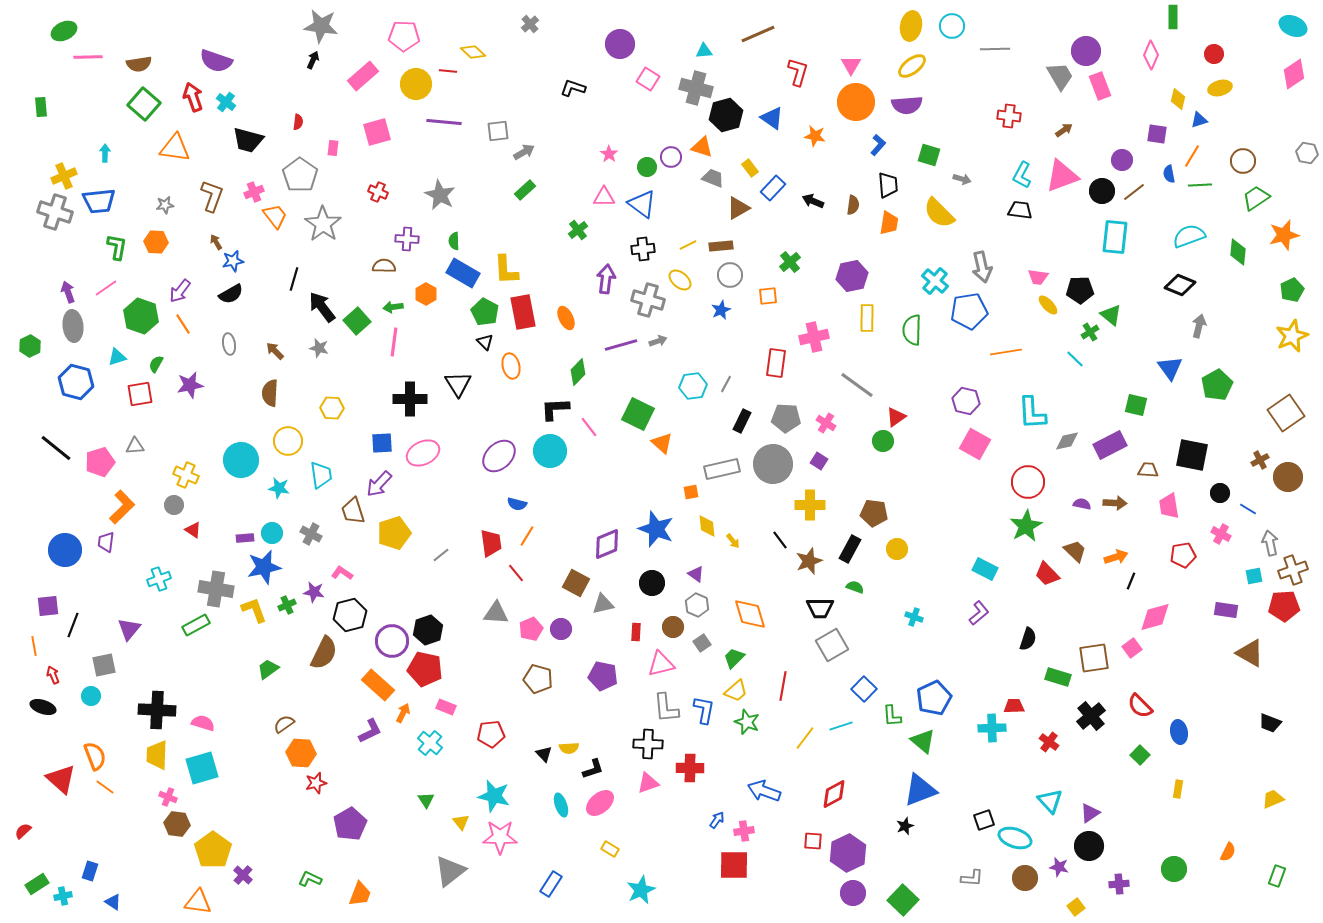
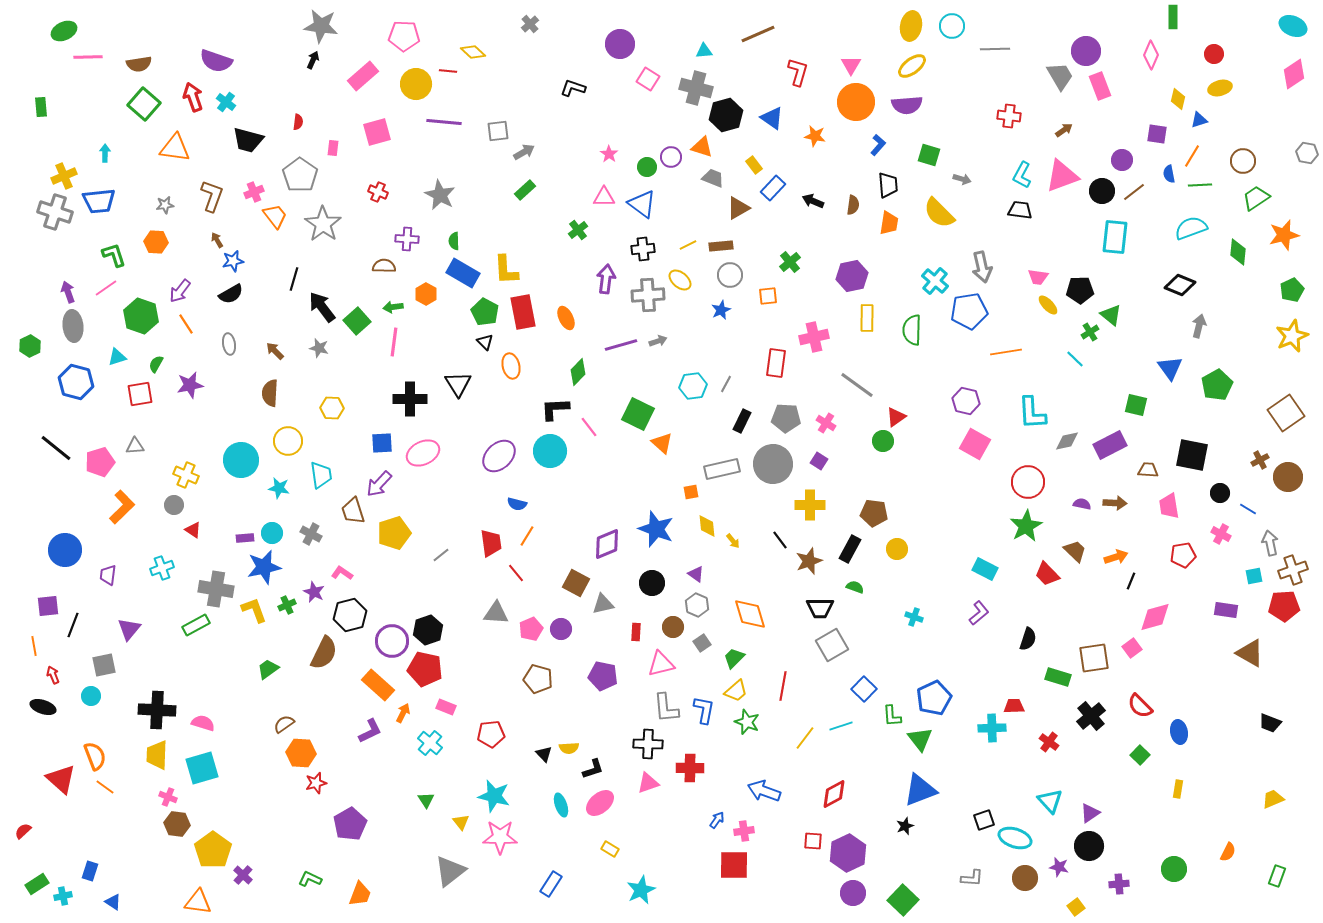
yellow rectangle at (750, 168): moved 4 px right, 3 px up
cyan semicircle at (1189, 236): moved 2 px right, 8 px up
brown arrow at (216, 242): moved 1 px right, 2 px up
green L-shape at (117, 247): moved 3 px left, 8 px down; rotated 28 degrees counterclockwise
gray cross at (648, 300): moved 5 px up; rotated 20 degrees counterclockwise
orange line at (183, 324): moved 3 px right
purple trapezoid at (106, 542): moved 2 px right, 33 px down
cyan cross at (159, 579): moved 3 px right, 11 px up
purple star at (314, 592): rotated 15 degrees clockwise
green triangle at (923, 741): moved 3 px left, 2 px up; rotated 12 degrees clockwise
